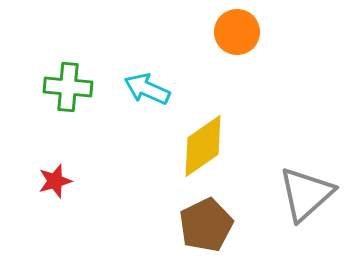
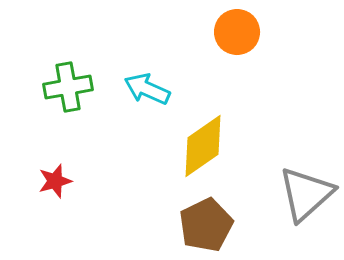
green cross: rotated 15 degrees counterclockwise
